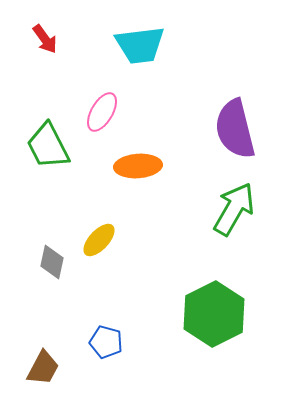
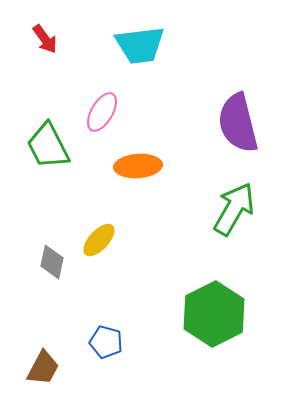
purple semicircle: moved 3 px right, 6 px up
